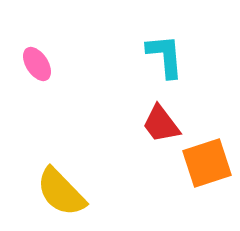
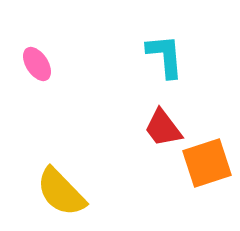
red trapezoid: moved 2 px right, 4 px down
